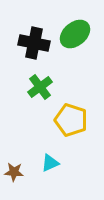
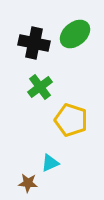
brown star: moved 14 px right, 11 px down
